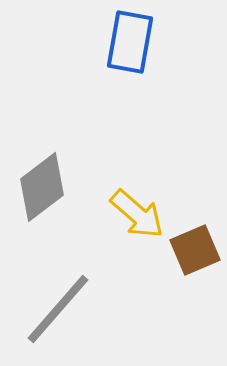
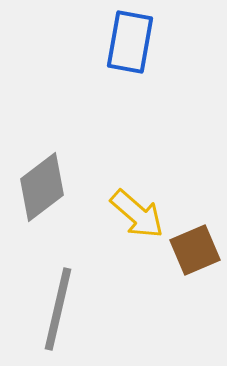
gray line: rotated 28 degrees counterclockwise
